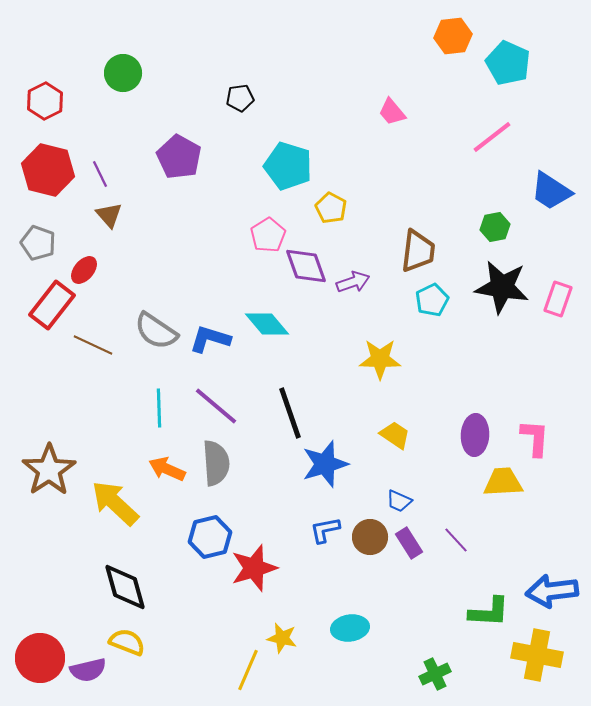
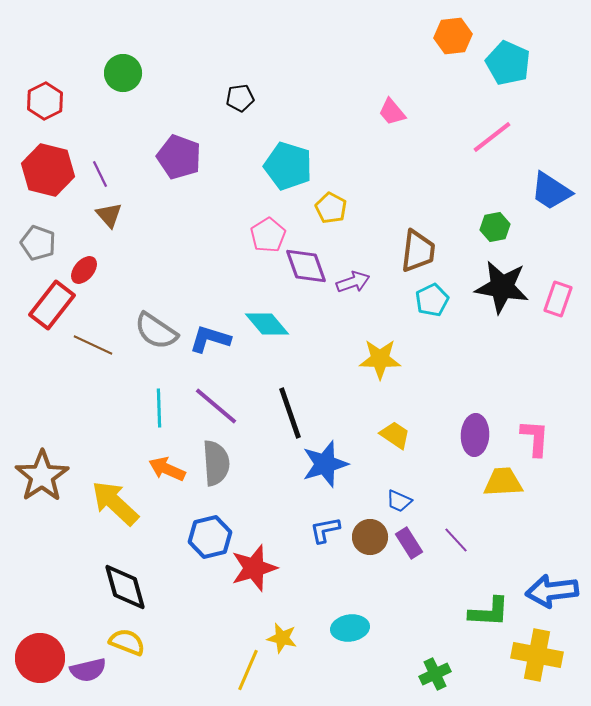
purple pentagon at (179, 157): rotated 9 degrees counterclockwise
brown star at (49, 470): moved 7 px left, 6 px down
